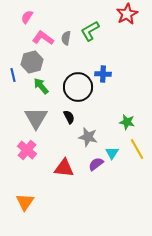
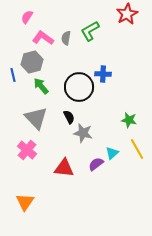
black circle: moved 1 px right
gray triangle: rotated 15 degrees counterclockwise
green star: moved 2 px right, 2 px up
gray star: moved 5 px left, 4 px up
cyan triangle: rotated 16 degrees clockwise
